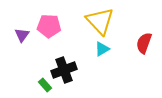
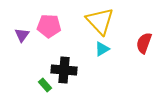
black cross: rotated 25 degrees clockwise
